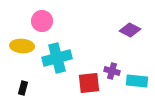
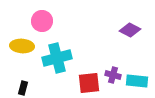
purple cross: moved 1 px right, 4 px down
